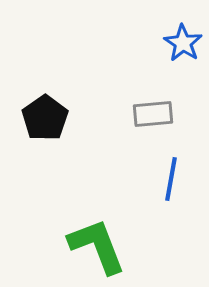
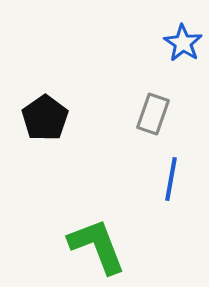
gray rectangle: rotated 66 degrees counterclockwise
